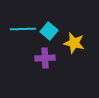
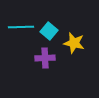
cyan line: moved 2 px left, 2 px up
